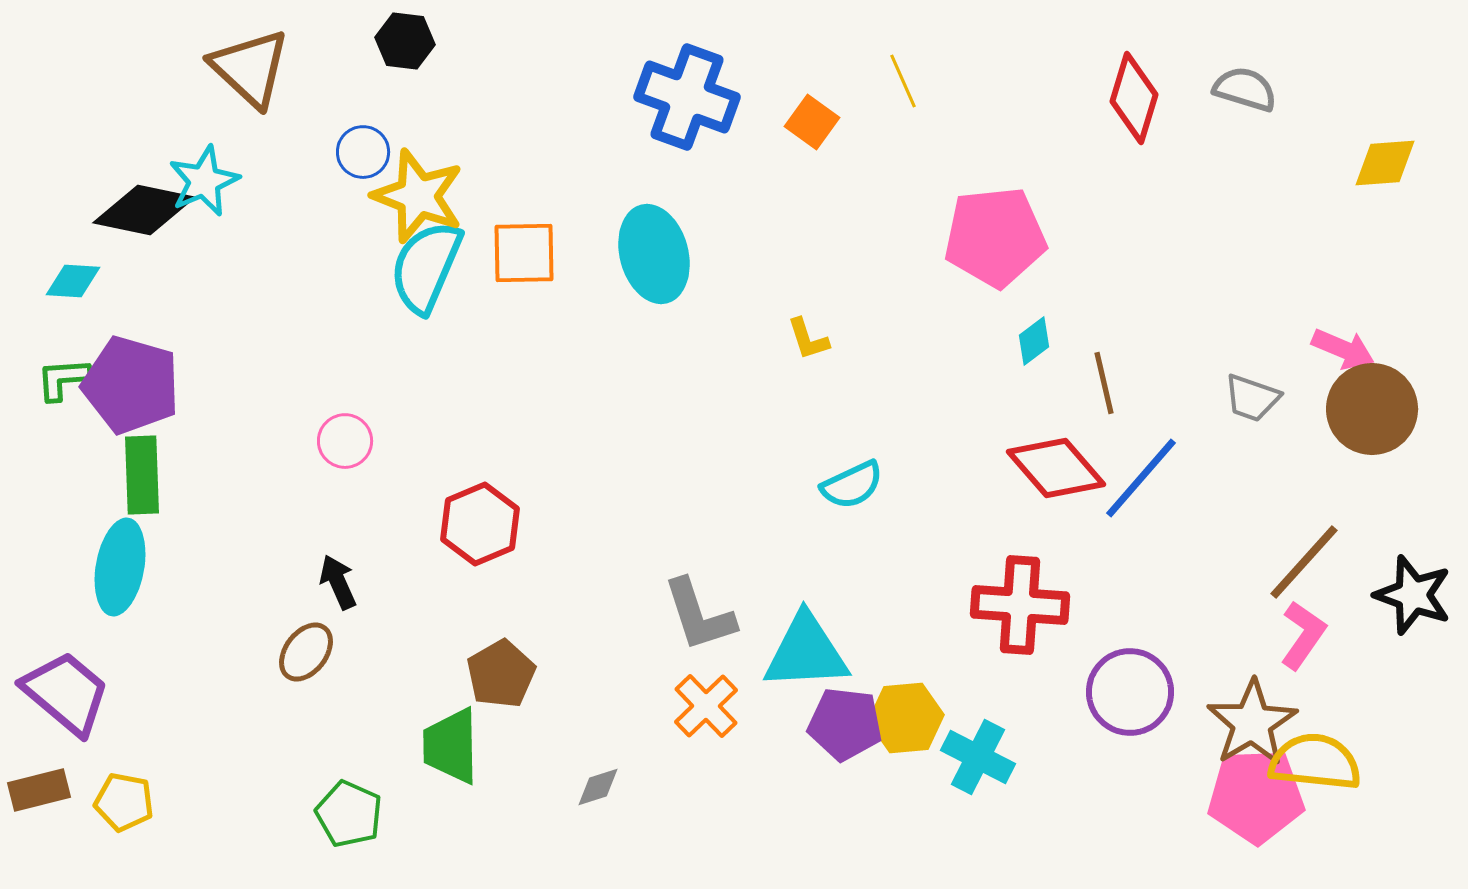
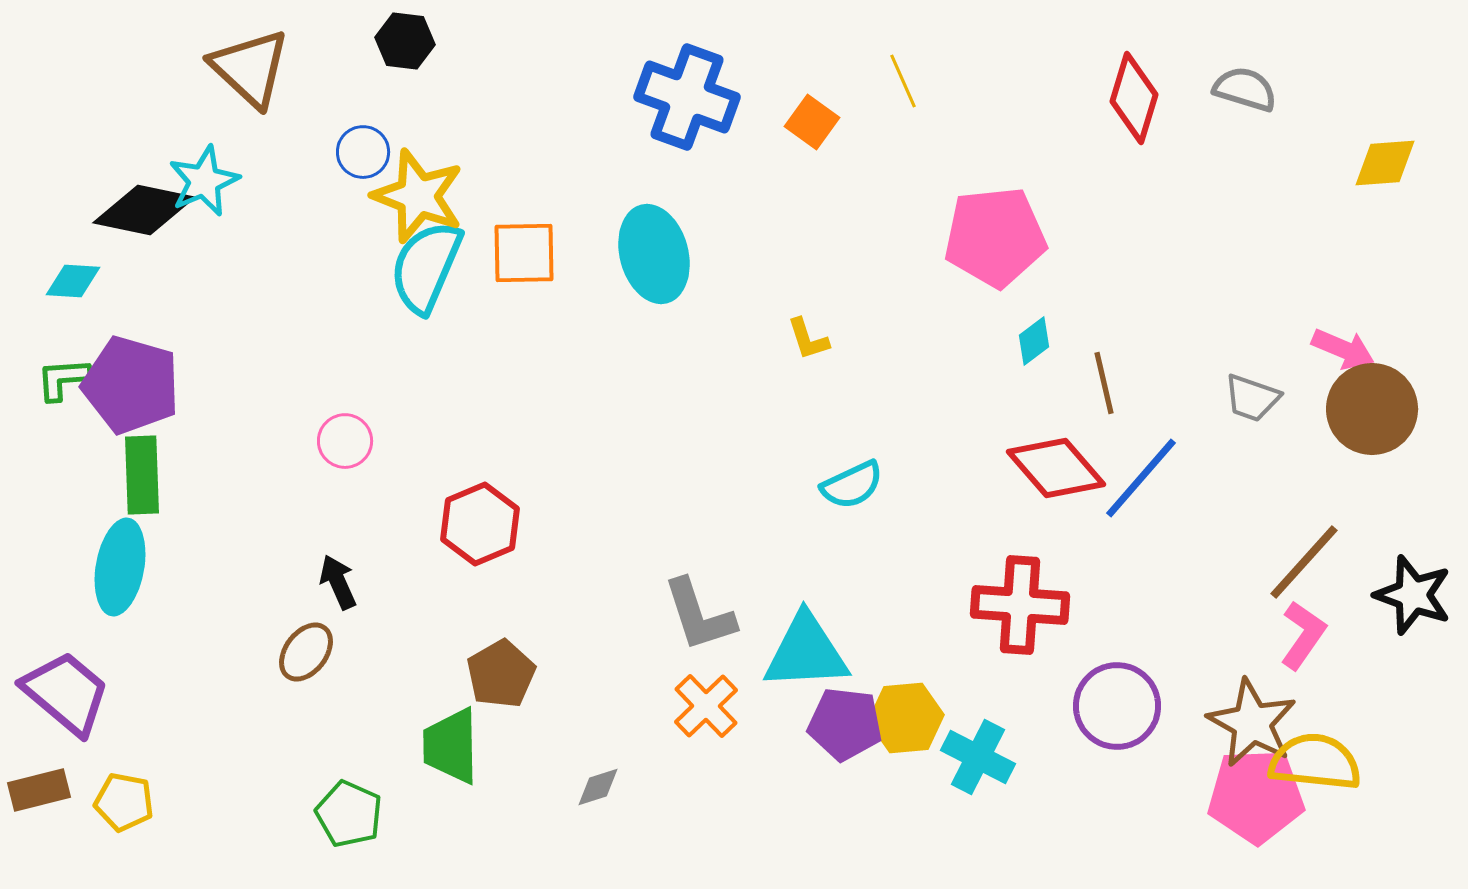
purple circle at (1130, 692): moved 13 px left, 14 px down
brown star at (1252, 723): rotated 12 degrees counterclockwise
